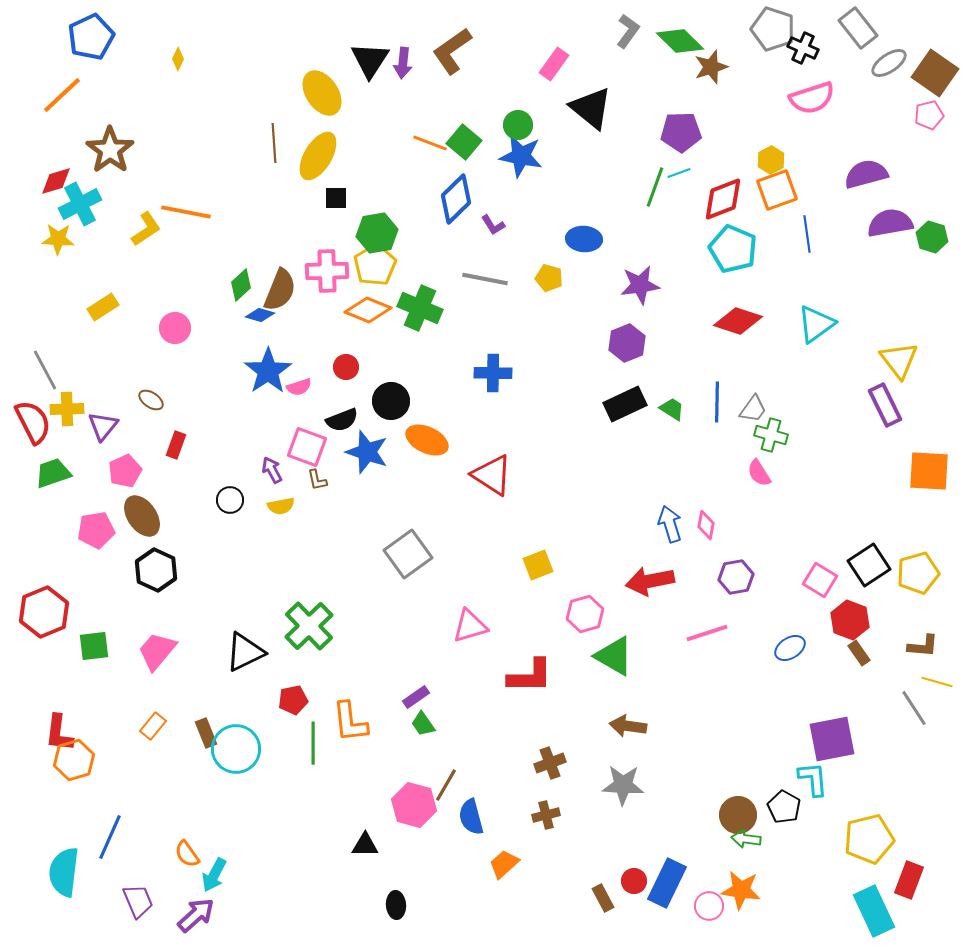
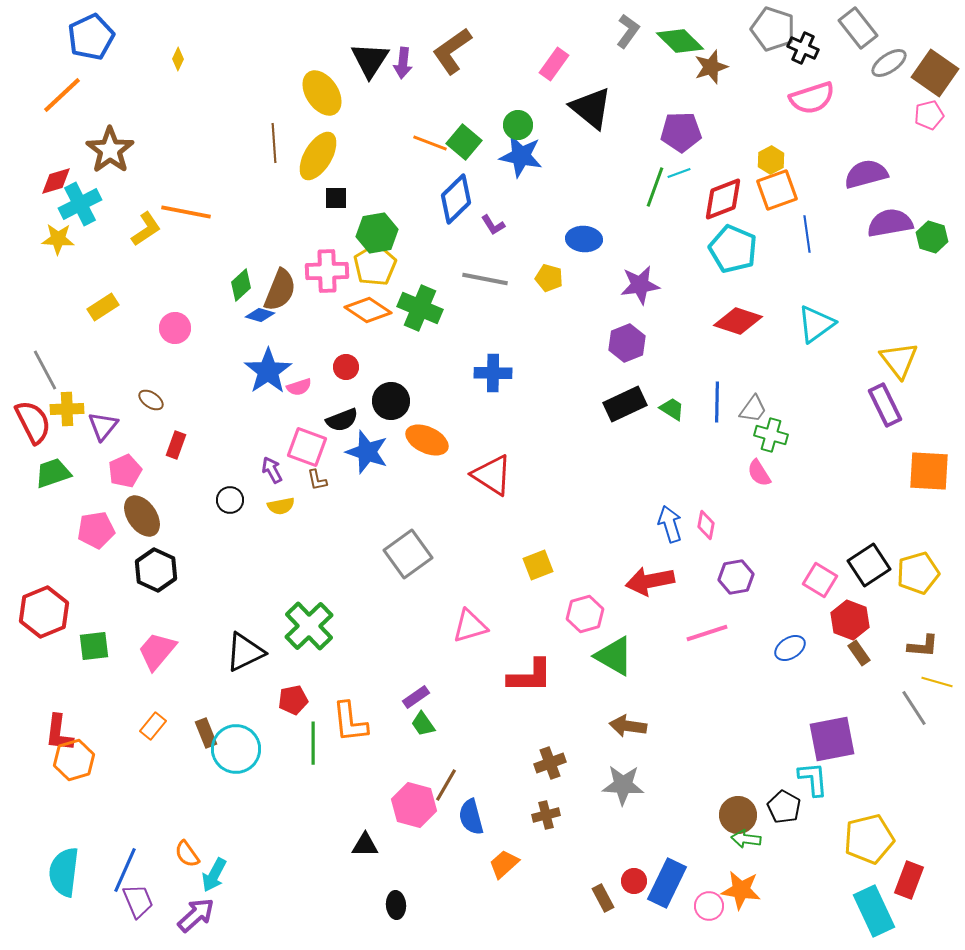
orange diamond at (368, 310): rotated 12 degrees clockwise
blue line at (110, 837): moved 15 px right, 33 px down
